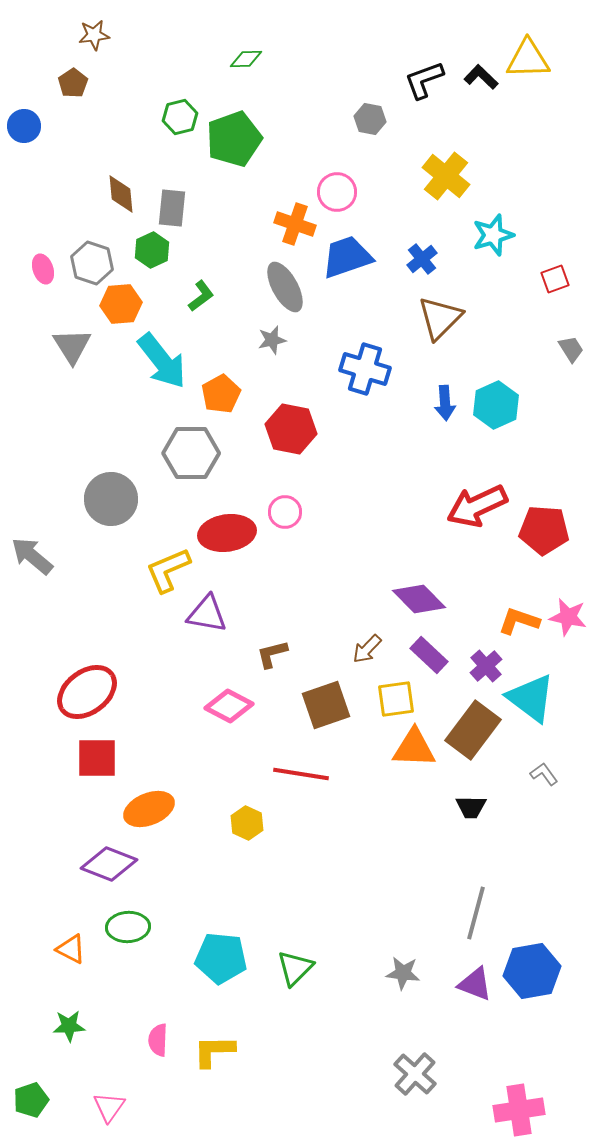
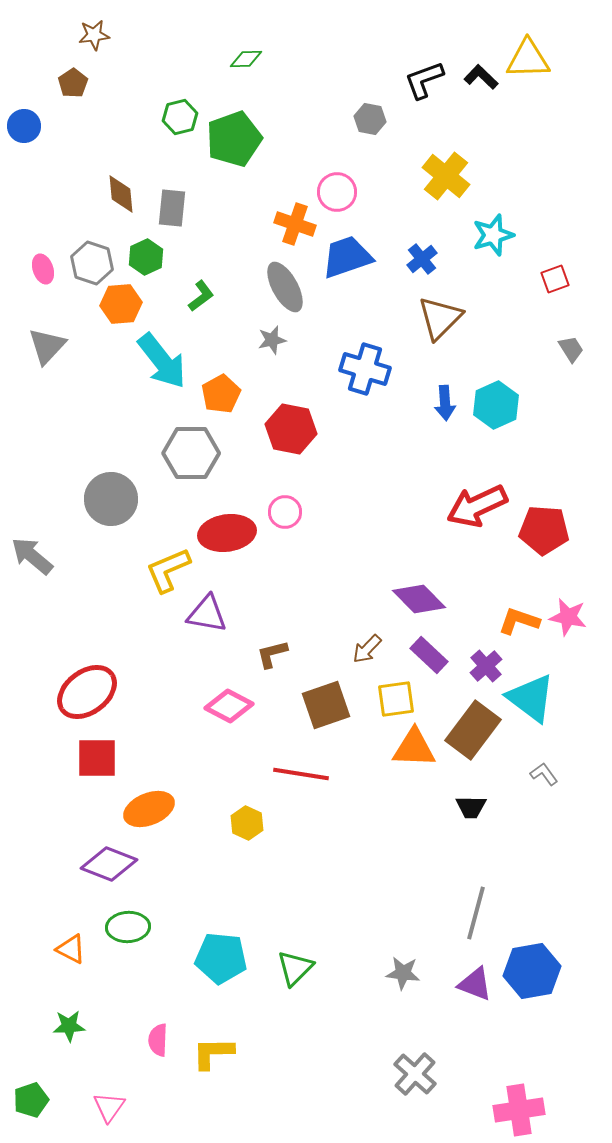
green hexagon at (152, 250): moved 6 px left, 7 px down
gray triangle at (72, 346): moved 25 px left; rotated 15 degrees clockwise
yellow L-shape at (214, 1051): moved 1 px left, 2 px down
